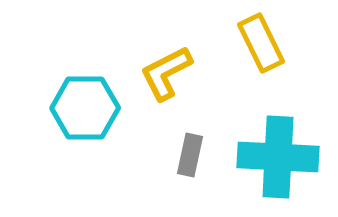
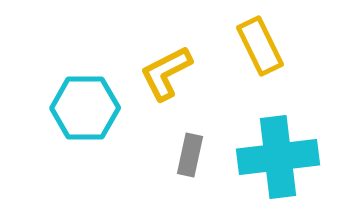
yellow rectangle: moved 1 px left, 3 px down
cyan cross: rotated 10 degrees counterclockwise
